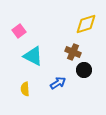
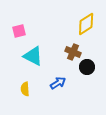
yellow diamond: rotated 15 degrees counterclockwise
pink square: rotated 24 degrees clockwise
black circle: moved 3 px right, 3 px up
